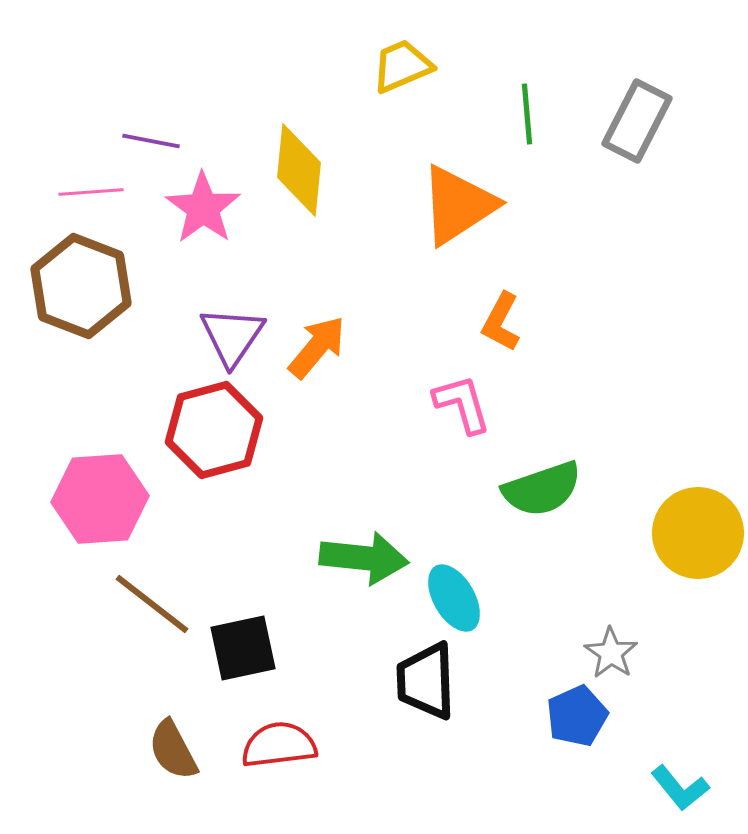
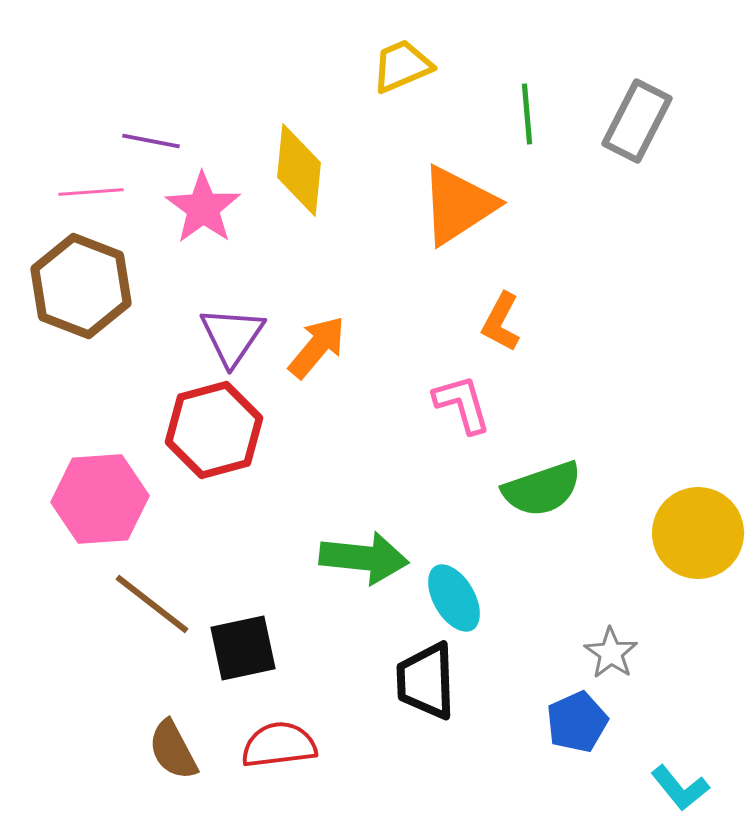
blue pentagon: moved 6 px down
